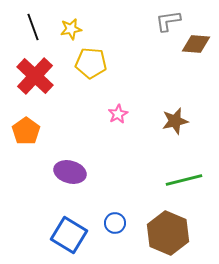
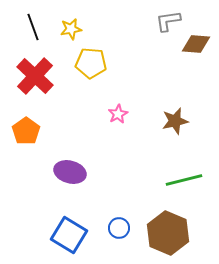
blue circle: moved 4 px right, 5 px down
